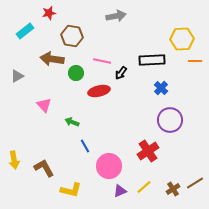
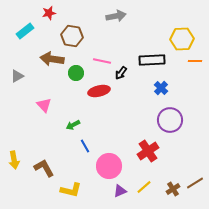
green arrow: moved 1 px right, 3 px down; rotated 48 degrees counterclockwise
